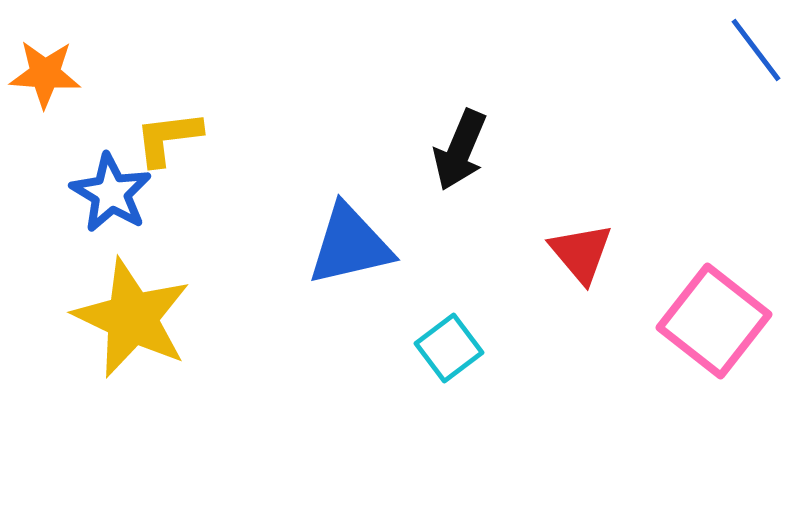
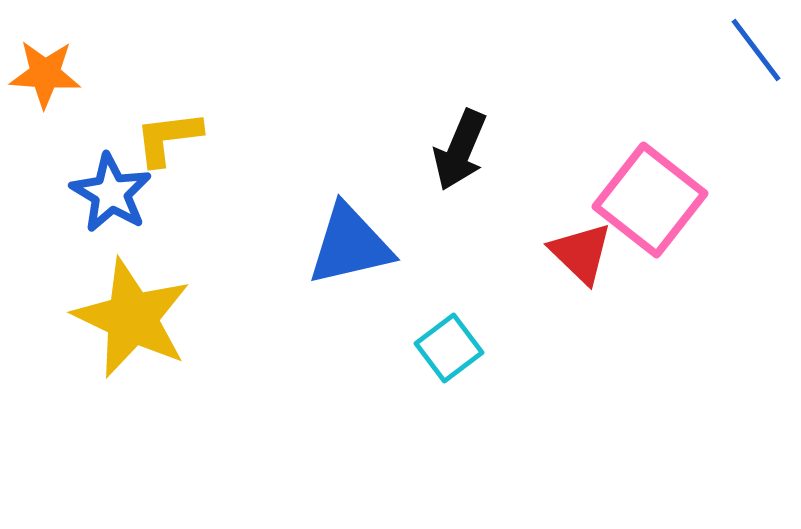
red triangle: rotated 6 degrees counterclockwise
pink square: moved 64 px left, 121 px up
